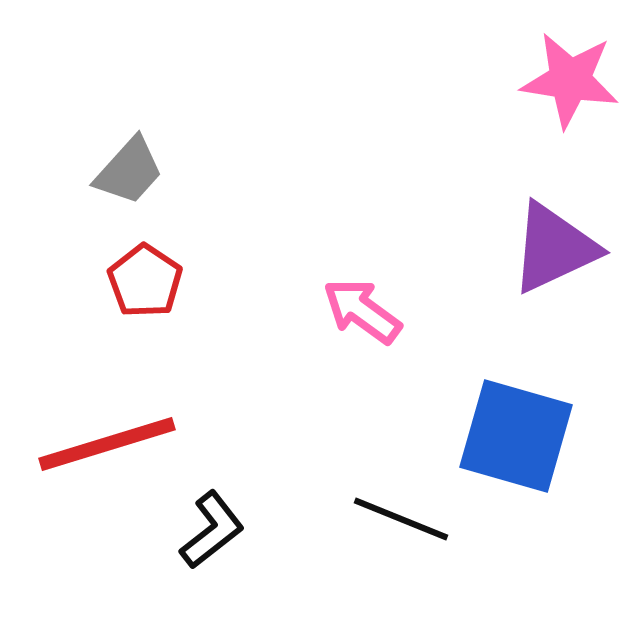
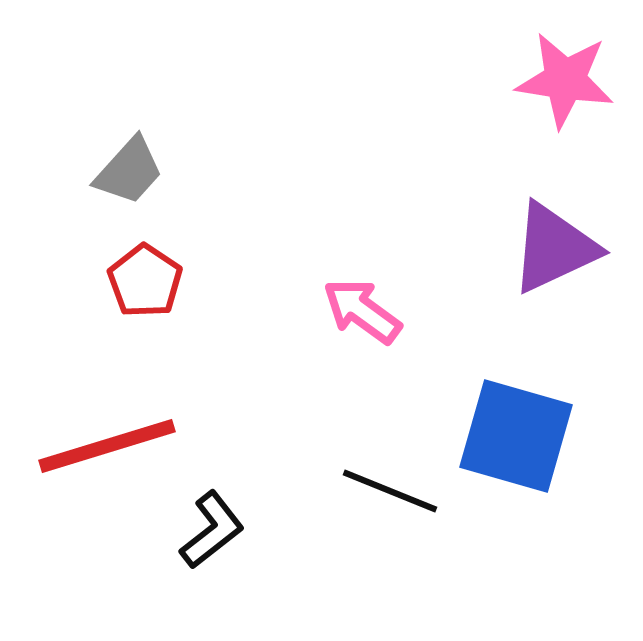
pink star: moved 5 px left
red line: moved 2 px down
black line: moved 11 px left, 28 px up
